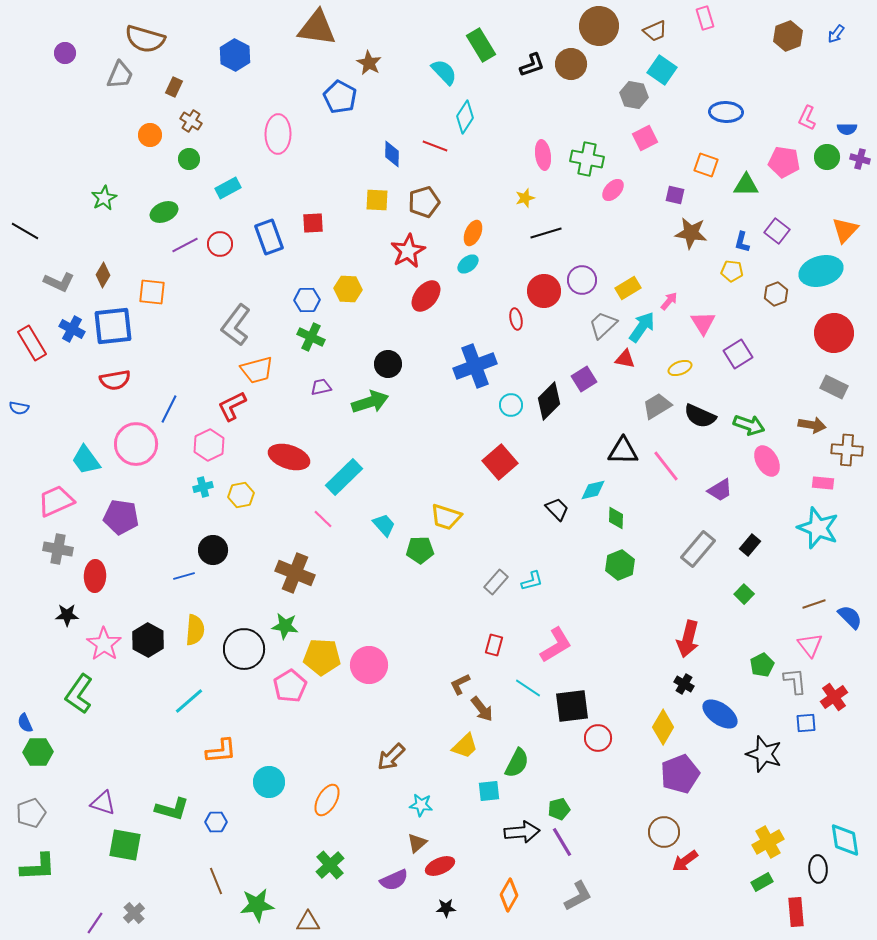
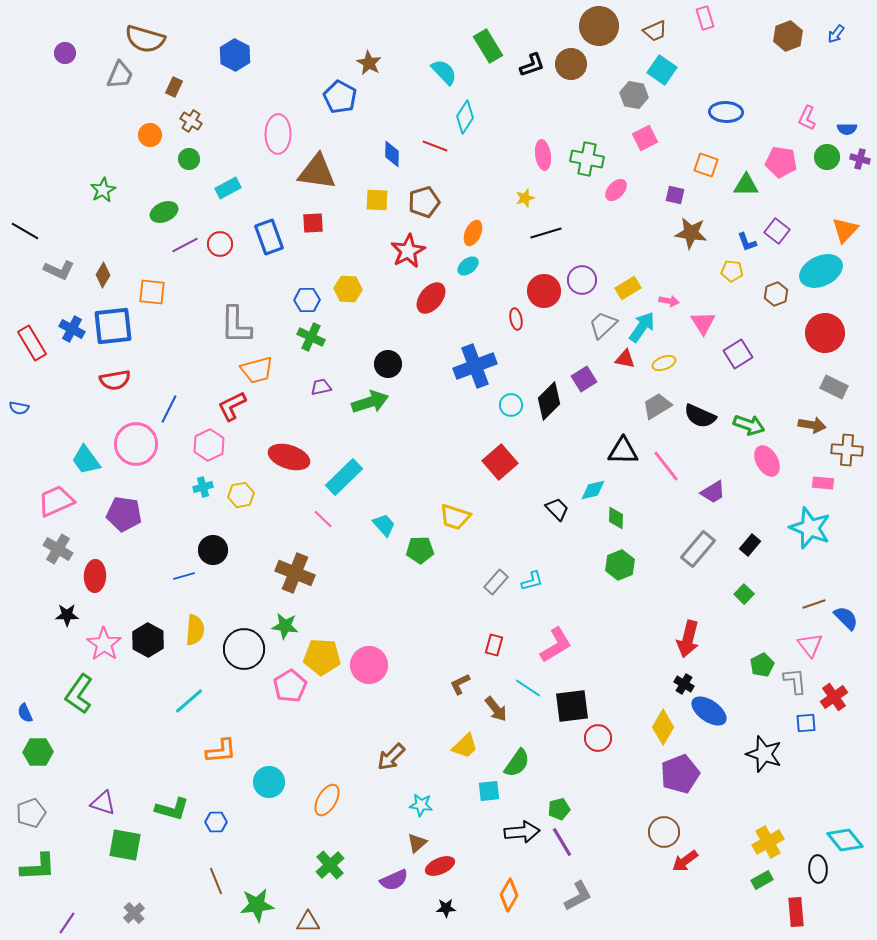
brown triangle at (317, 28): moved 144 px down
green rectangle at (481, 45): moved 7 px right, 1 px down
pink pentagon at (784, 162): moved 3 px left
pink ellipse at (613, 190): moved 3 px right
green star at (104, 198): moved 1 px left, 8 px up
blue L-shape at (742, 242): moved 5 px right; rotated 35 degrees counterclockwise
cyan ellipse at (468, 264): moved 2 px down
cyan ellipse at (821, 271): rotated 9 degrees counterclockwise
gray L-shape at (59, 282): moved 12 px up
red ellipse at (426, 296): moved 5 px right, 2 px down
pink arrow at (669, 301): rotated 60 degrees clockwise
gray L-shape at (236, 325): rotated 36 degrees counterclockwise
red circle at (834, 333): moved 9 px left
yellow ellipse at (680, 368): moved 16 px left, 5 px up
purple trapezoid at (720, 490): moved 7 px left, 2 px down
purple pentagon at (121, 517): moved 3 px right, 3 px up
yellow trapezoid at (446, 517): moved 9 px right
cyan star at (818, 528): moved 8 px left
gray cross at (58, 549): rotated 20 degrees clockwise
blue semicircle at (850, 617): moved 4 px left, 1 px down
brown arrow at (482, 709): moved 14 px right
blue ellipse at (720, 714): moved 11 px left, 3 px up
blue semicircle at (25, 723): moved 10 px up
green semicircle at (517, 763): rotated 8 degrees clockwise
cyan diamond at (845, 840): rotated 30 degrees counterclockwise
green rectangle at (762, 882): moved 2 px up
purple line at (95, 923): moved 28 px left
